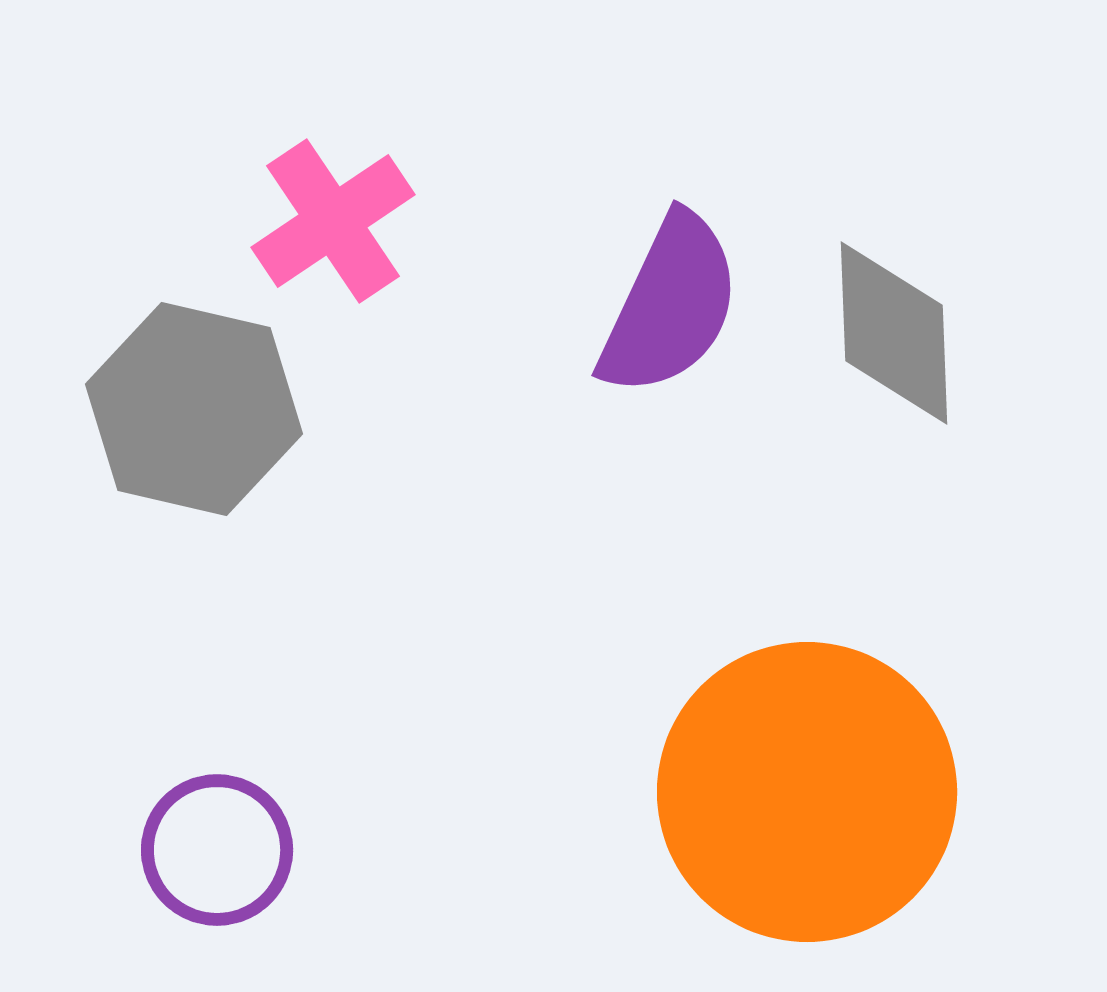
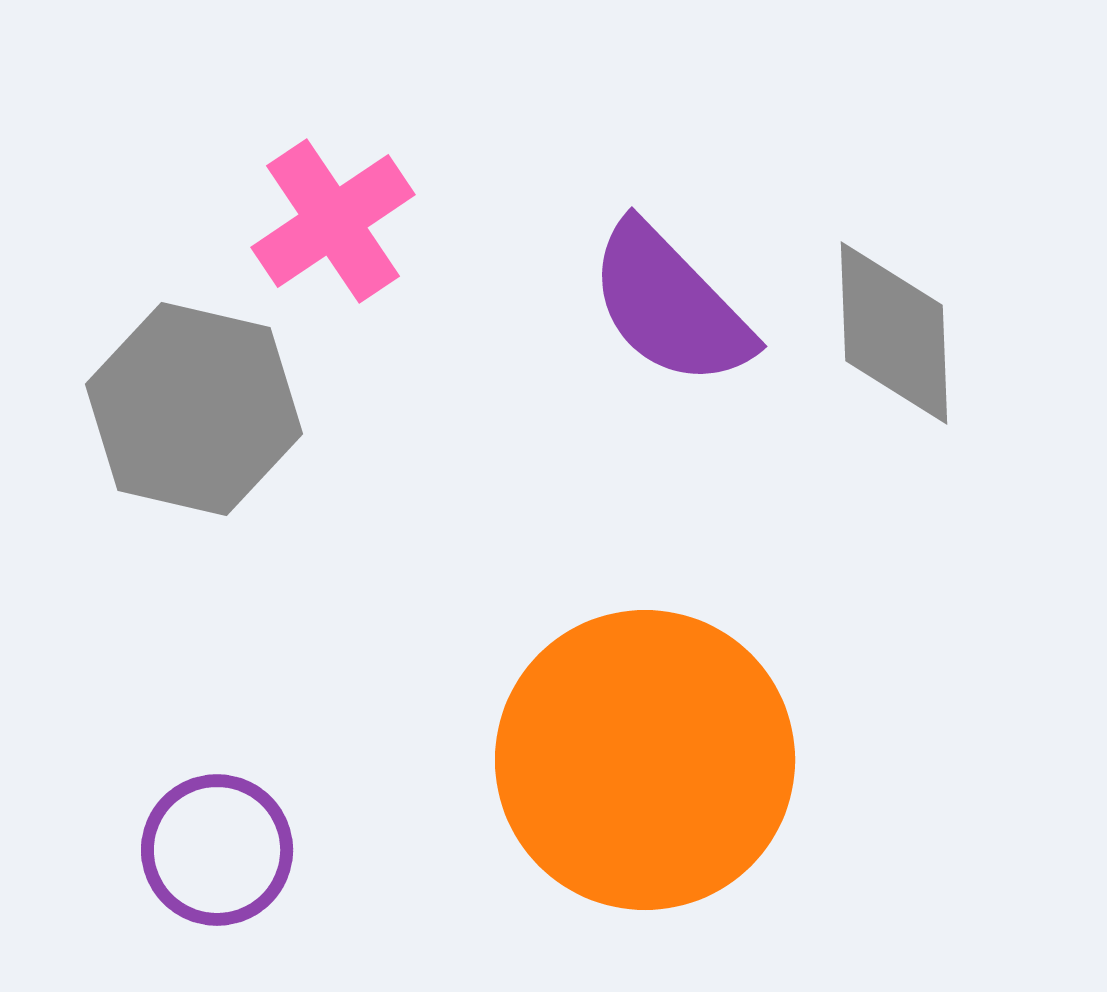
purple semicircle: rotated 111 degrees clockwise
orange circle: moved 162 px left, 32 px up
